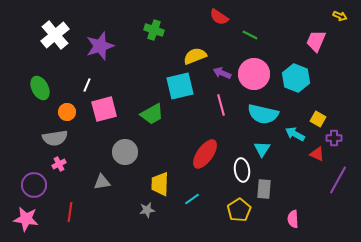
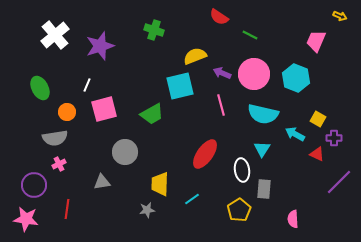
purple line: moved 1 px right, 2 px down; rotated 16 degrees clockwise
red line: moved 3 px left, 3 px up
